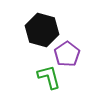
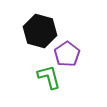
black hexagon: moved 2 px left, 1 px down
